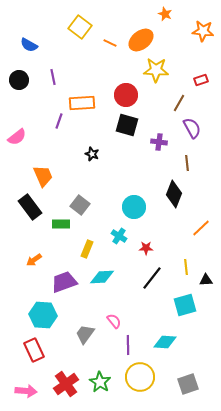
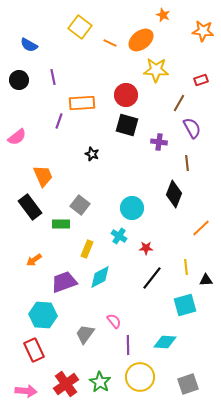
orange star at (165, 14): moved 2 px left, 1 px down
cyan circle at (134, 207): moved 2 px left, 1 px down
cyan diamond at (102, 277): moved 2 px left; rotated 25 degrees counterclockwise
